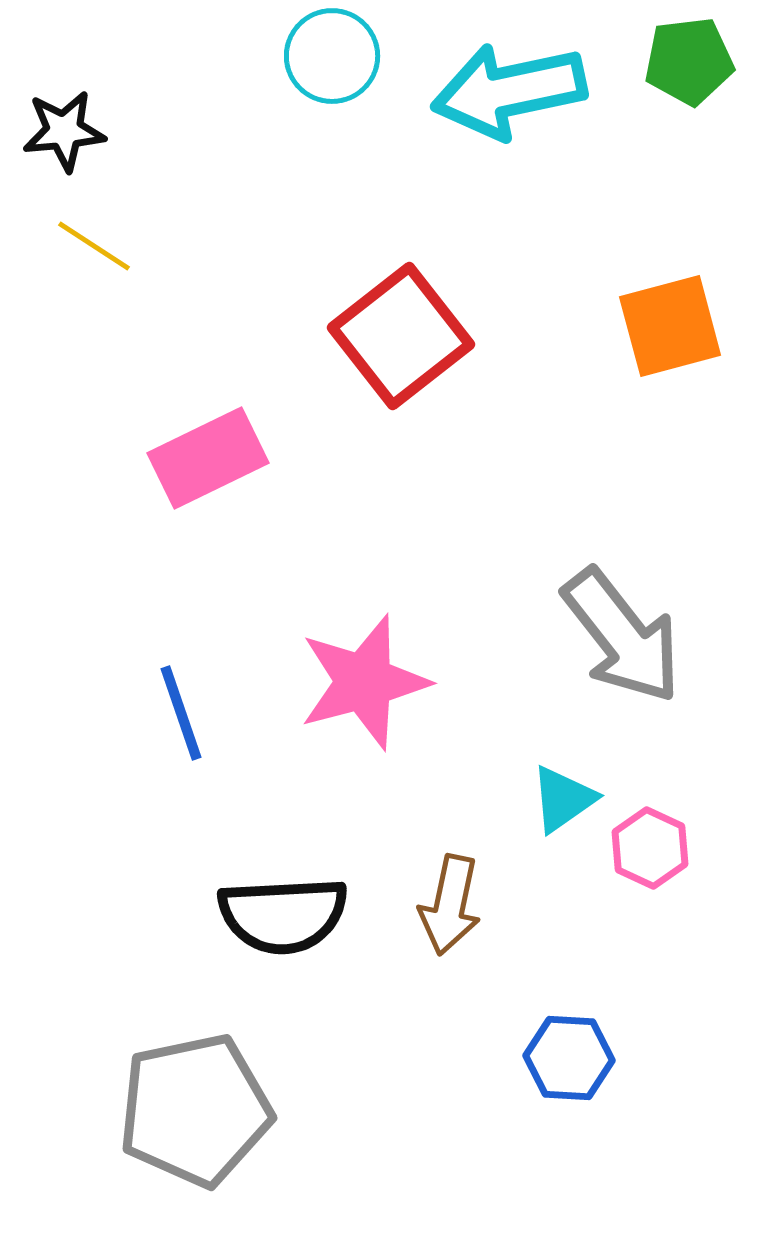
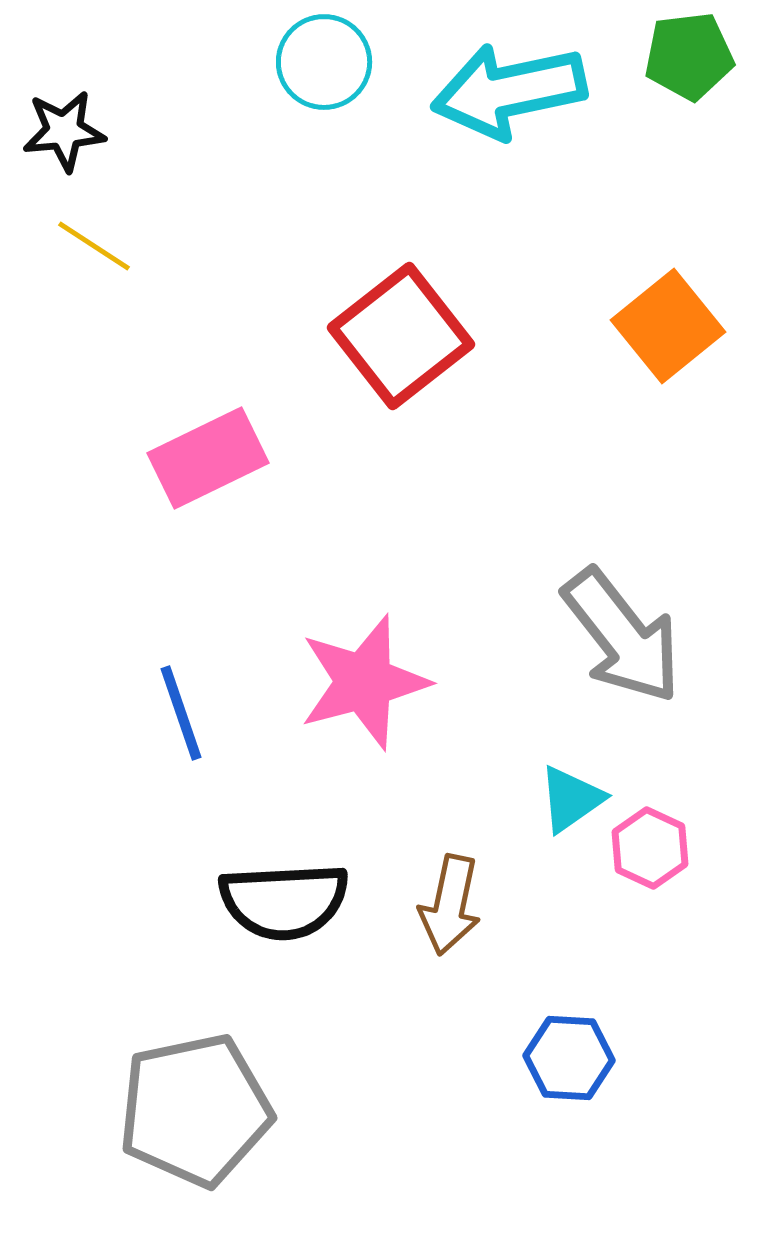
cyan circle: moved 8 px left, 6 px down
green pentagon: moved 5 px up
orange square: moved 2 px left; rotated 24 degrees counterclockwise
cyan triangle: moved 8 px right
black semicircle: moved 1 px right, 14 px up
